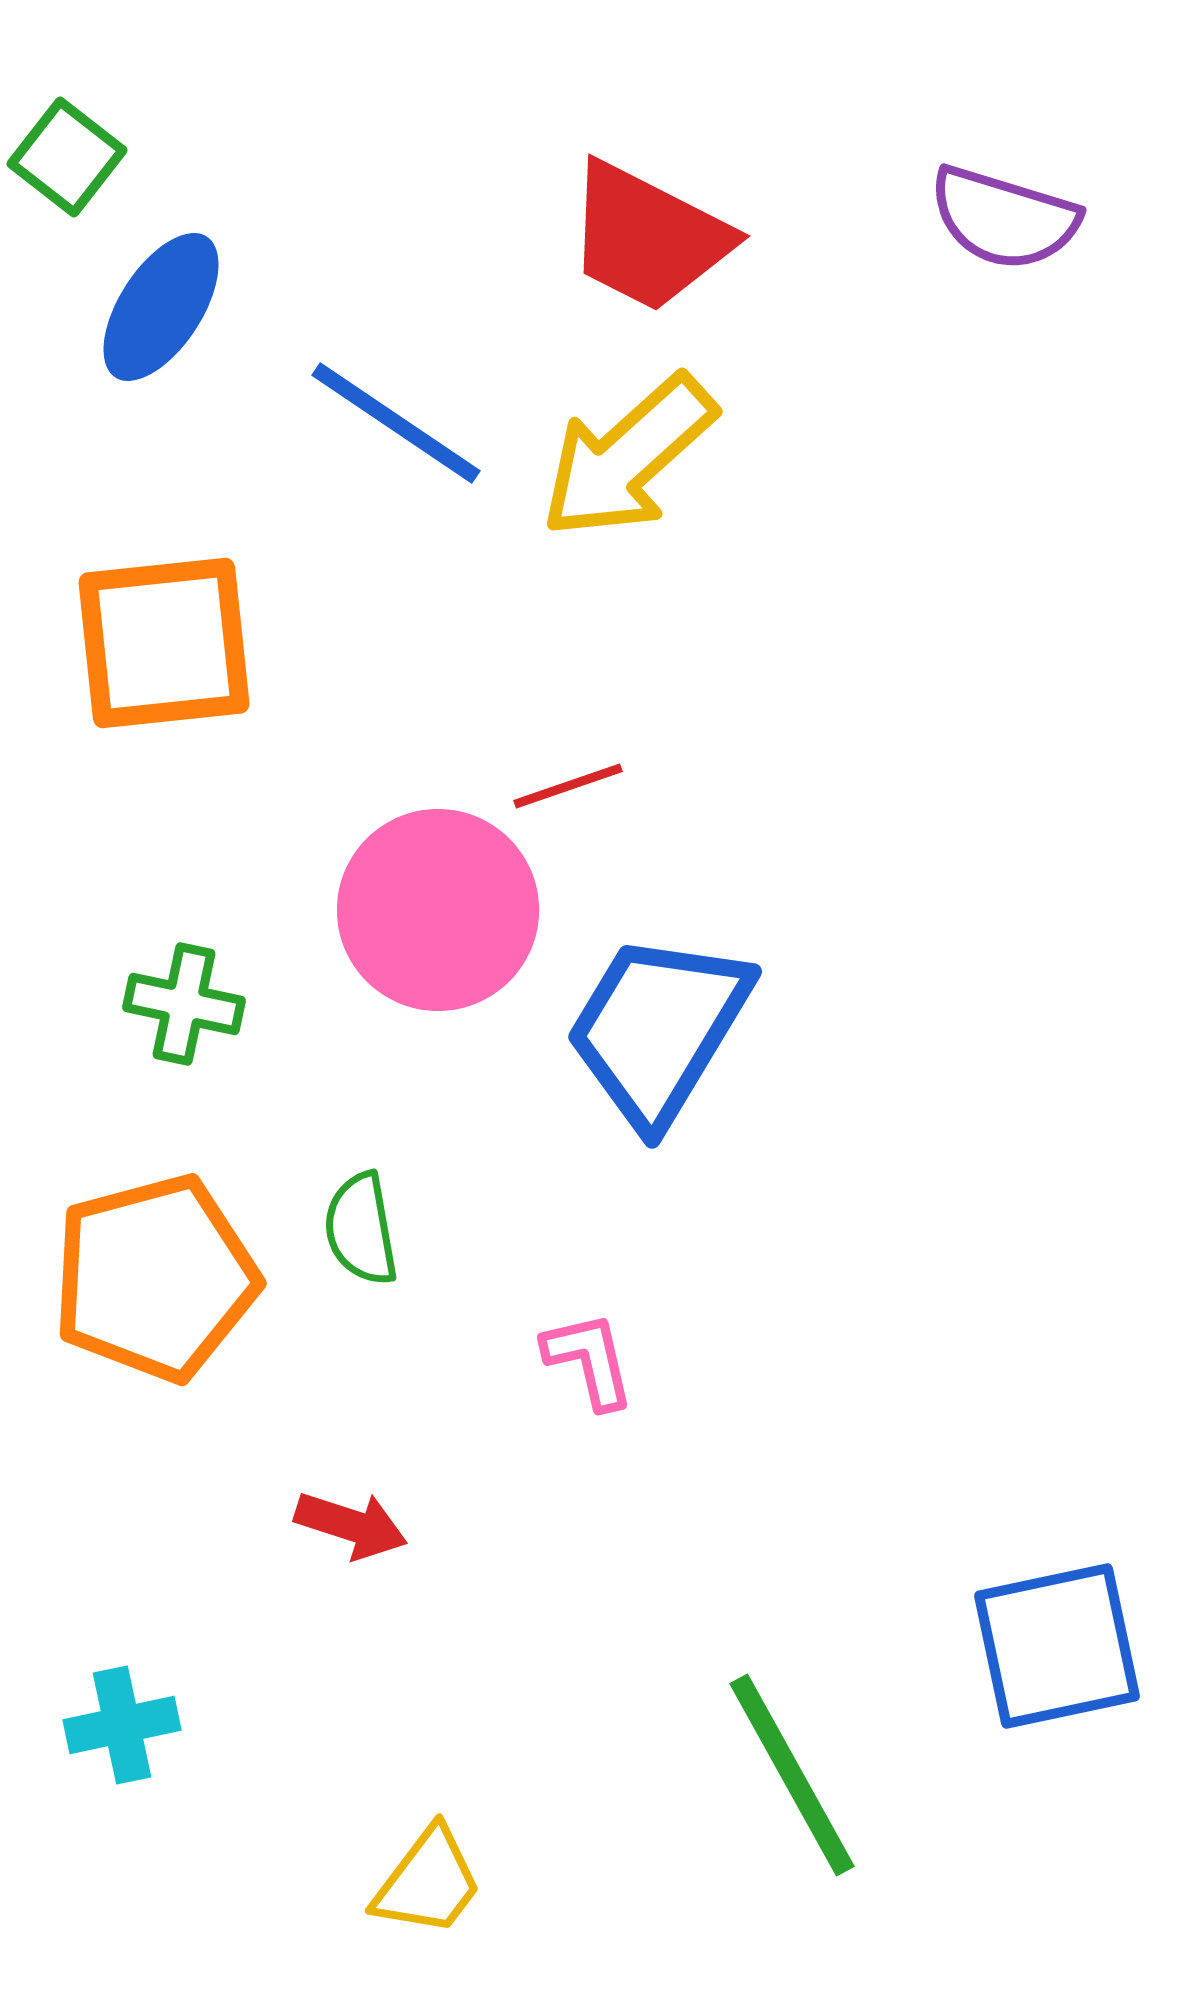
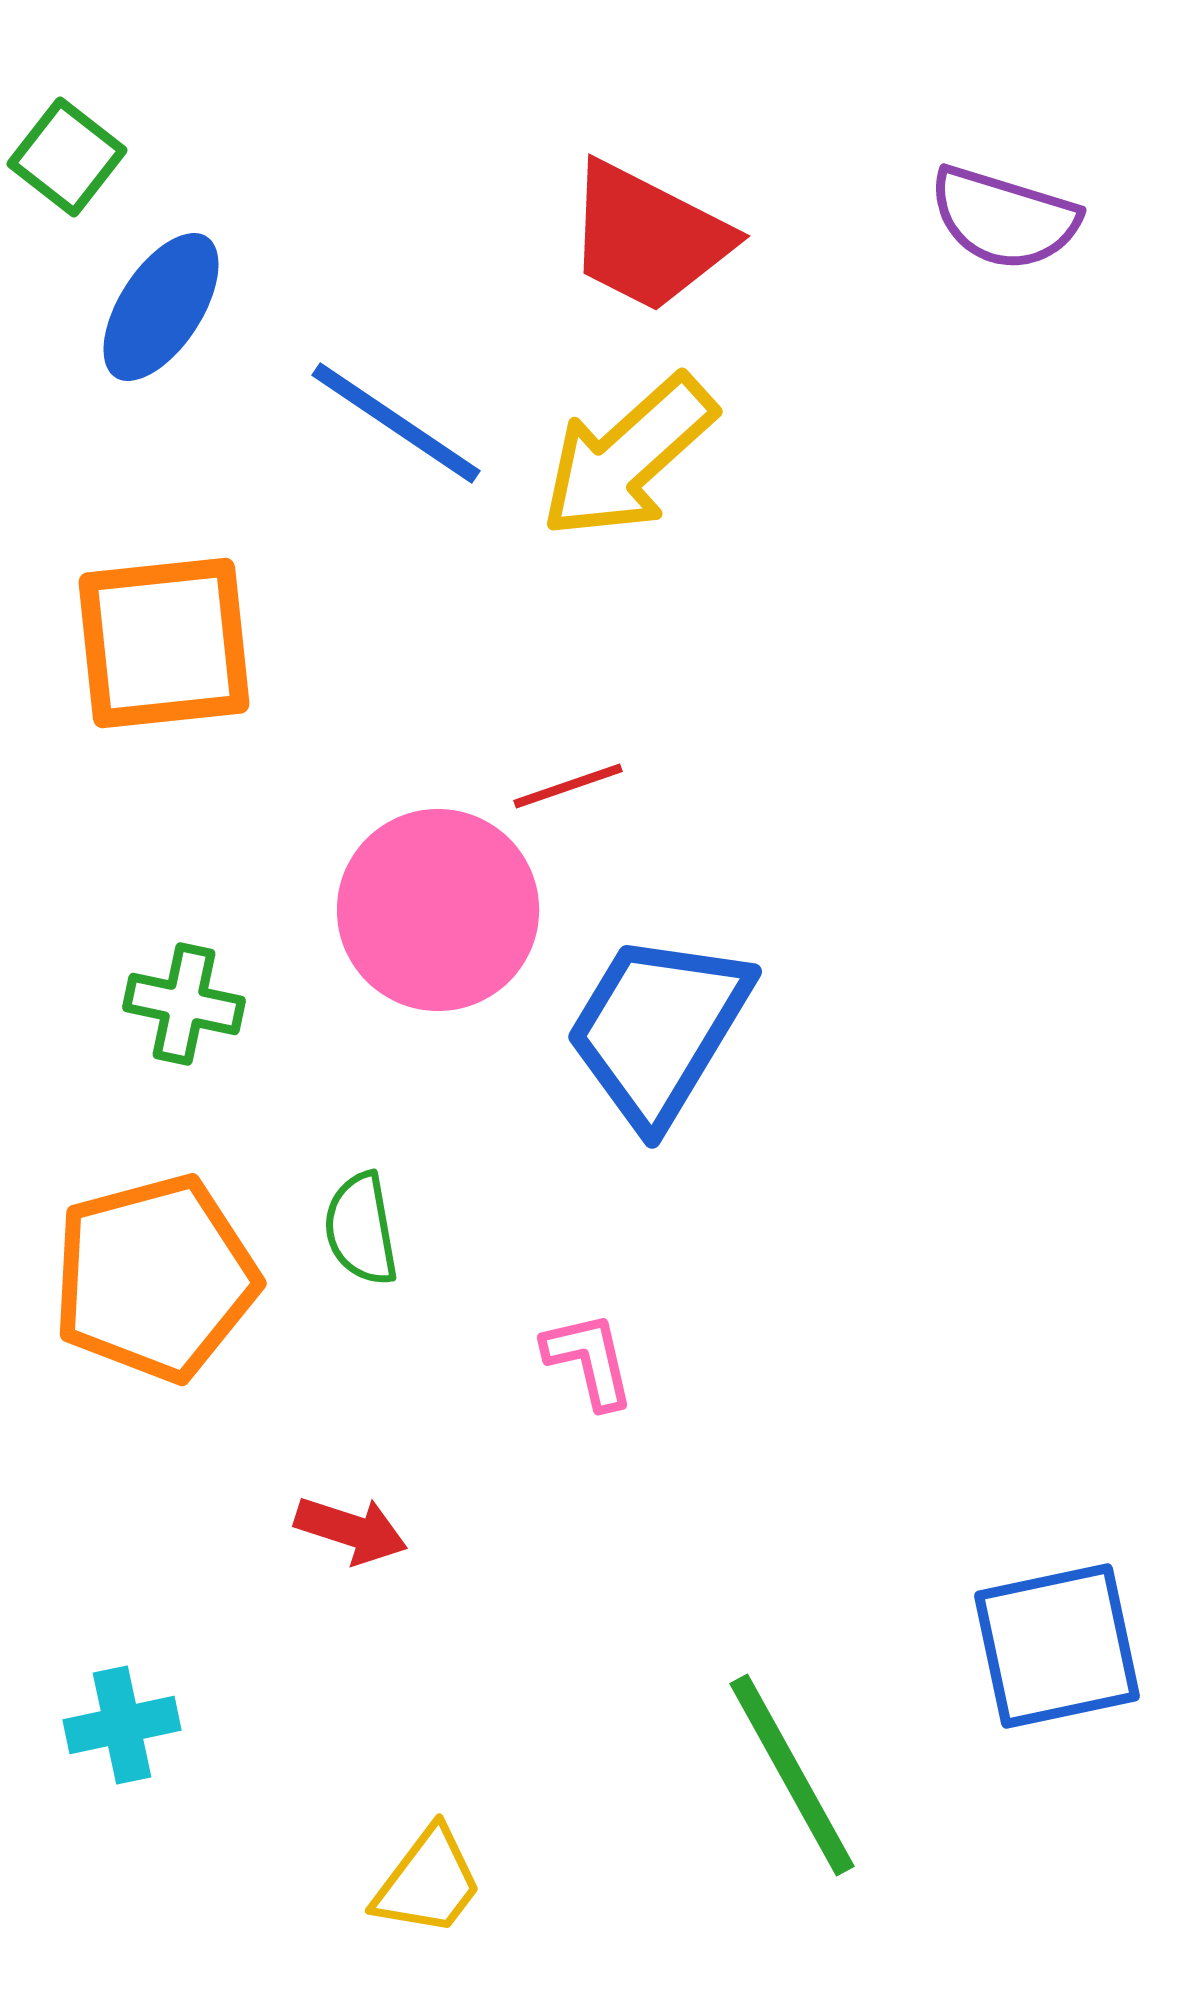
red arrow: moved 5 px down
